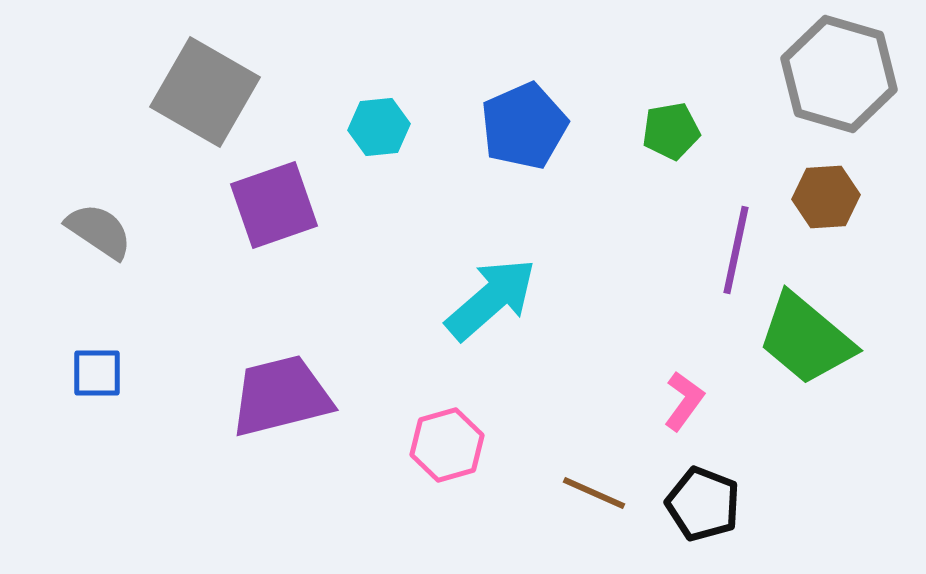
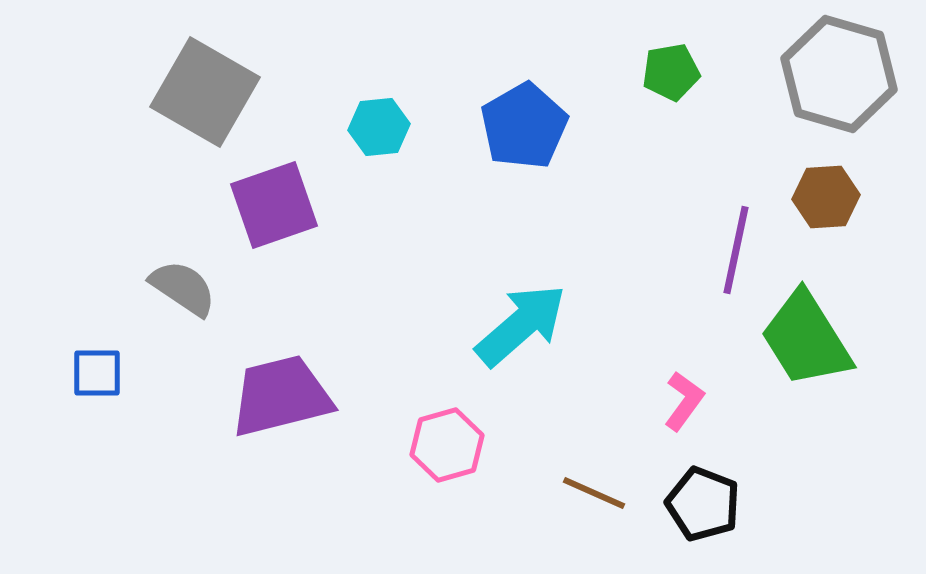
blue pentagon: rotated 6 degrees counterclockwise
green pentagon: moved 59 px up
gray semicircle: moved 84 px right, 57 px down
cyan arrow: moved 30 px right, 26 px down
green trapezoid: rotated 18 degrees clockwise
